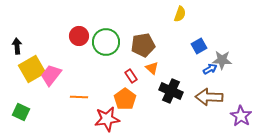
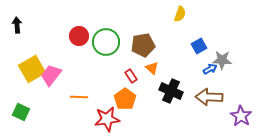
black arrow: moved 21 px up
